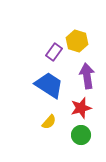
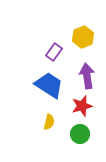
yellow hexagon: moved 6 px right, 4 px up; rotated 20 degrees clockwise
red star: moved 1 px right, 2 px up
yellow semicircle: rotated 28 degrees counterclockwise
green circle: moved 1 px left, 1 px up
